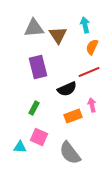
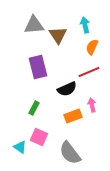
gray triangle: moved 3 px up
cyan triangle: rotated 32 degrees clockwise
